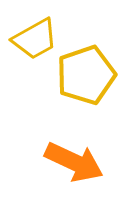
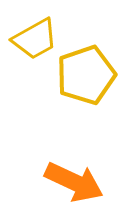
orange arrow: moved 20 px down
